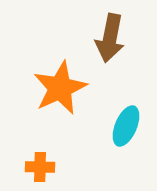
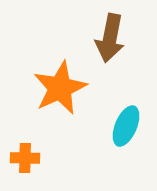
orange cross: moved 15 px left, 9 px up
